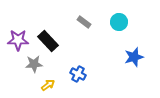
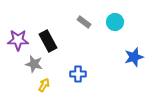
cyan circle: moved 4 px left
black rectangle: rotated 15 degrees clockwise
gray star: rotated 18 degrees clockwise
blue cross: rotated 28 degrees counterclockwise
yellow arrow: moved 4 px left; rotated 24 degrees counterclockwise
